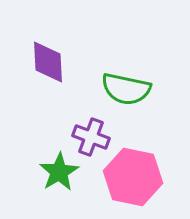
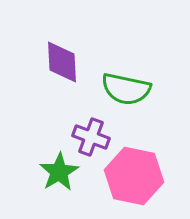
purple diamond: moved 14 px right
pink hexagon: moved 1 px right, 1 px up
